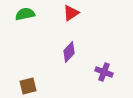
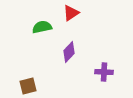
green semicircle: moved 17 px right, 13 px down
purple cross: rotated 18 degrees counterclockwise
